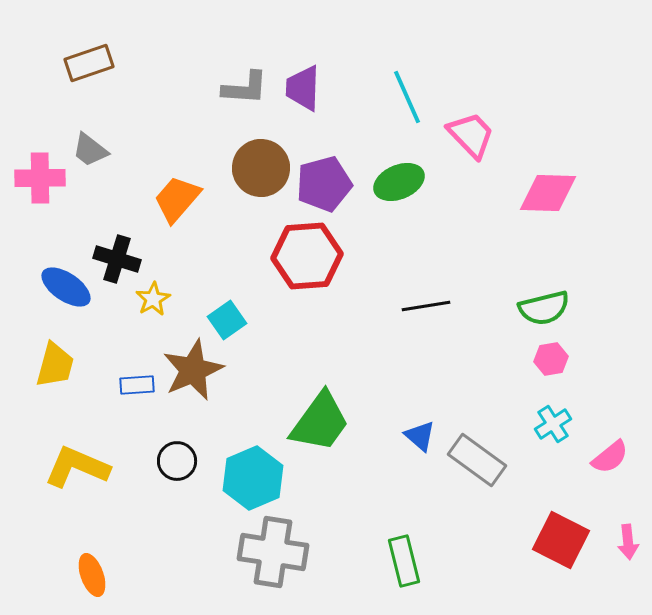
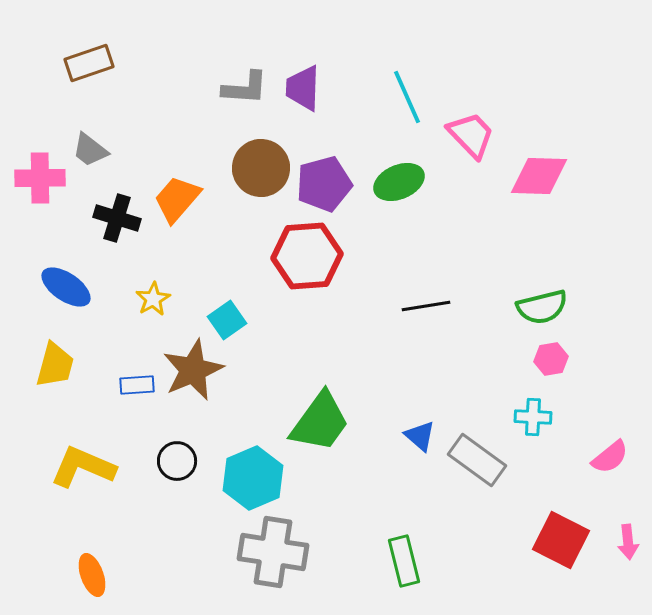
pink diamond: moved 9 px left, 17 px up
black cross: moved 41 px up
green semicircle: moved 2 px left, 1 px up
cyan cross: moved 20 px left, 7 px up; rotated 36 degrees clockwise
yellow L-shape: moved 6 px right
